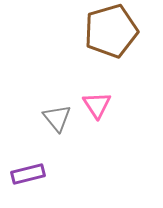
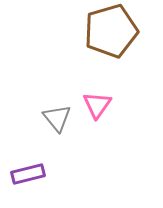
pink triangle: rotated 8 degrees clockwise
